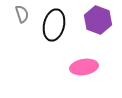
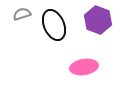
gray semicircle: rotated 90 degrees counterclockwise
black ellipse: rotated 36 degrees counterclockwise
